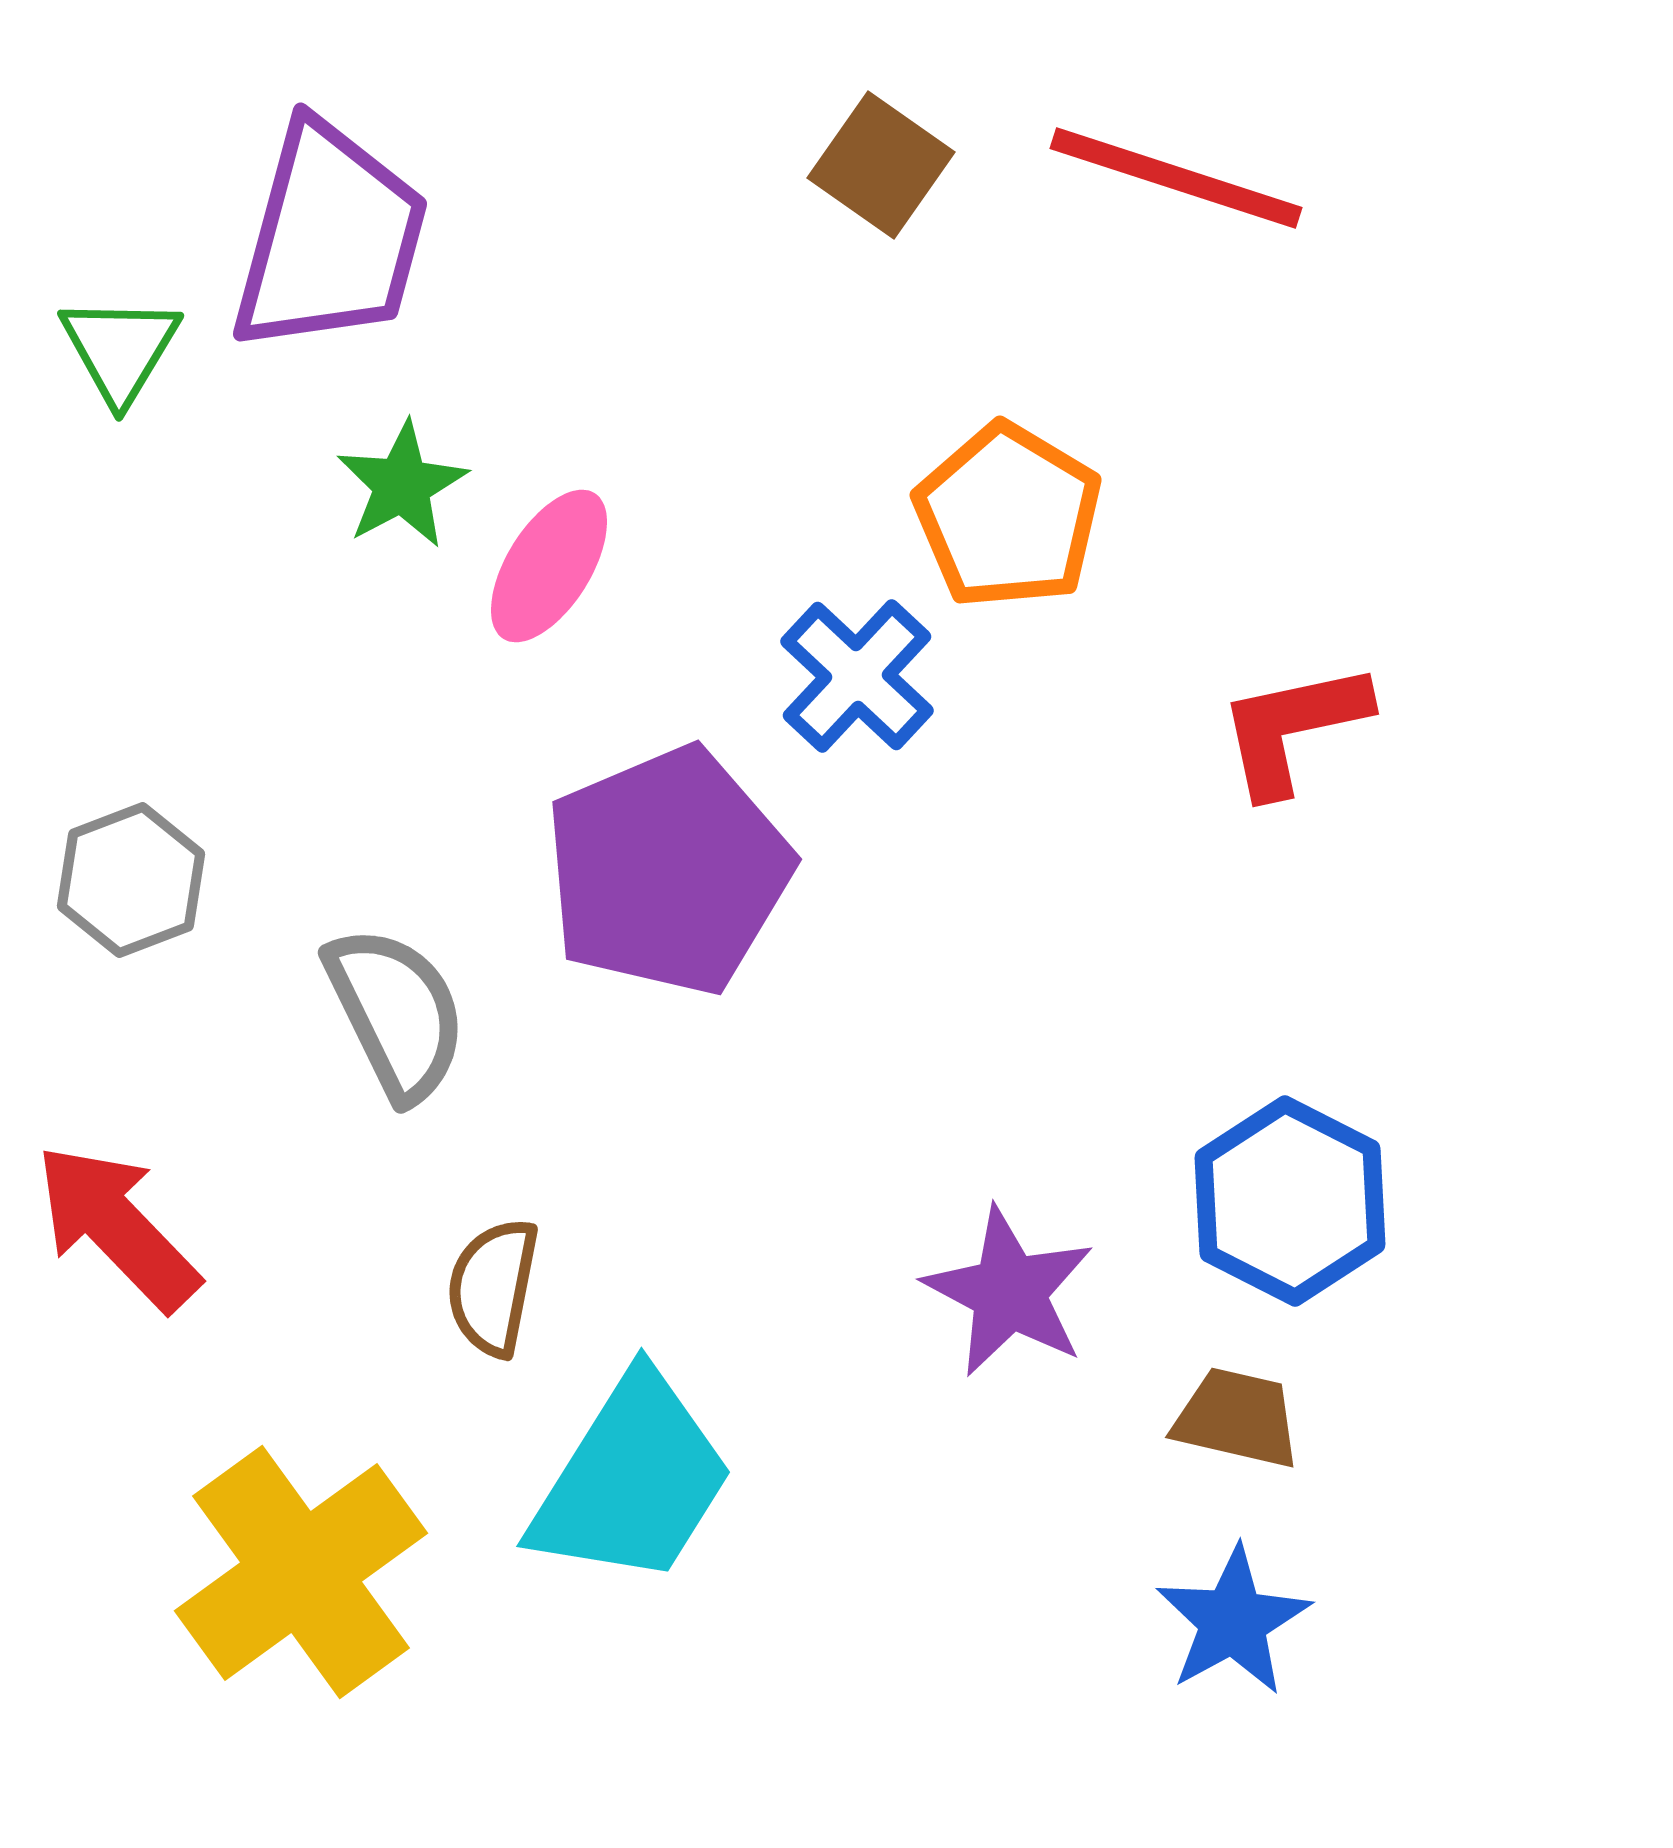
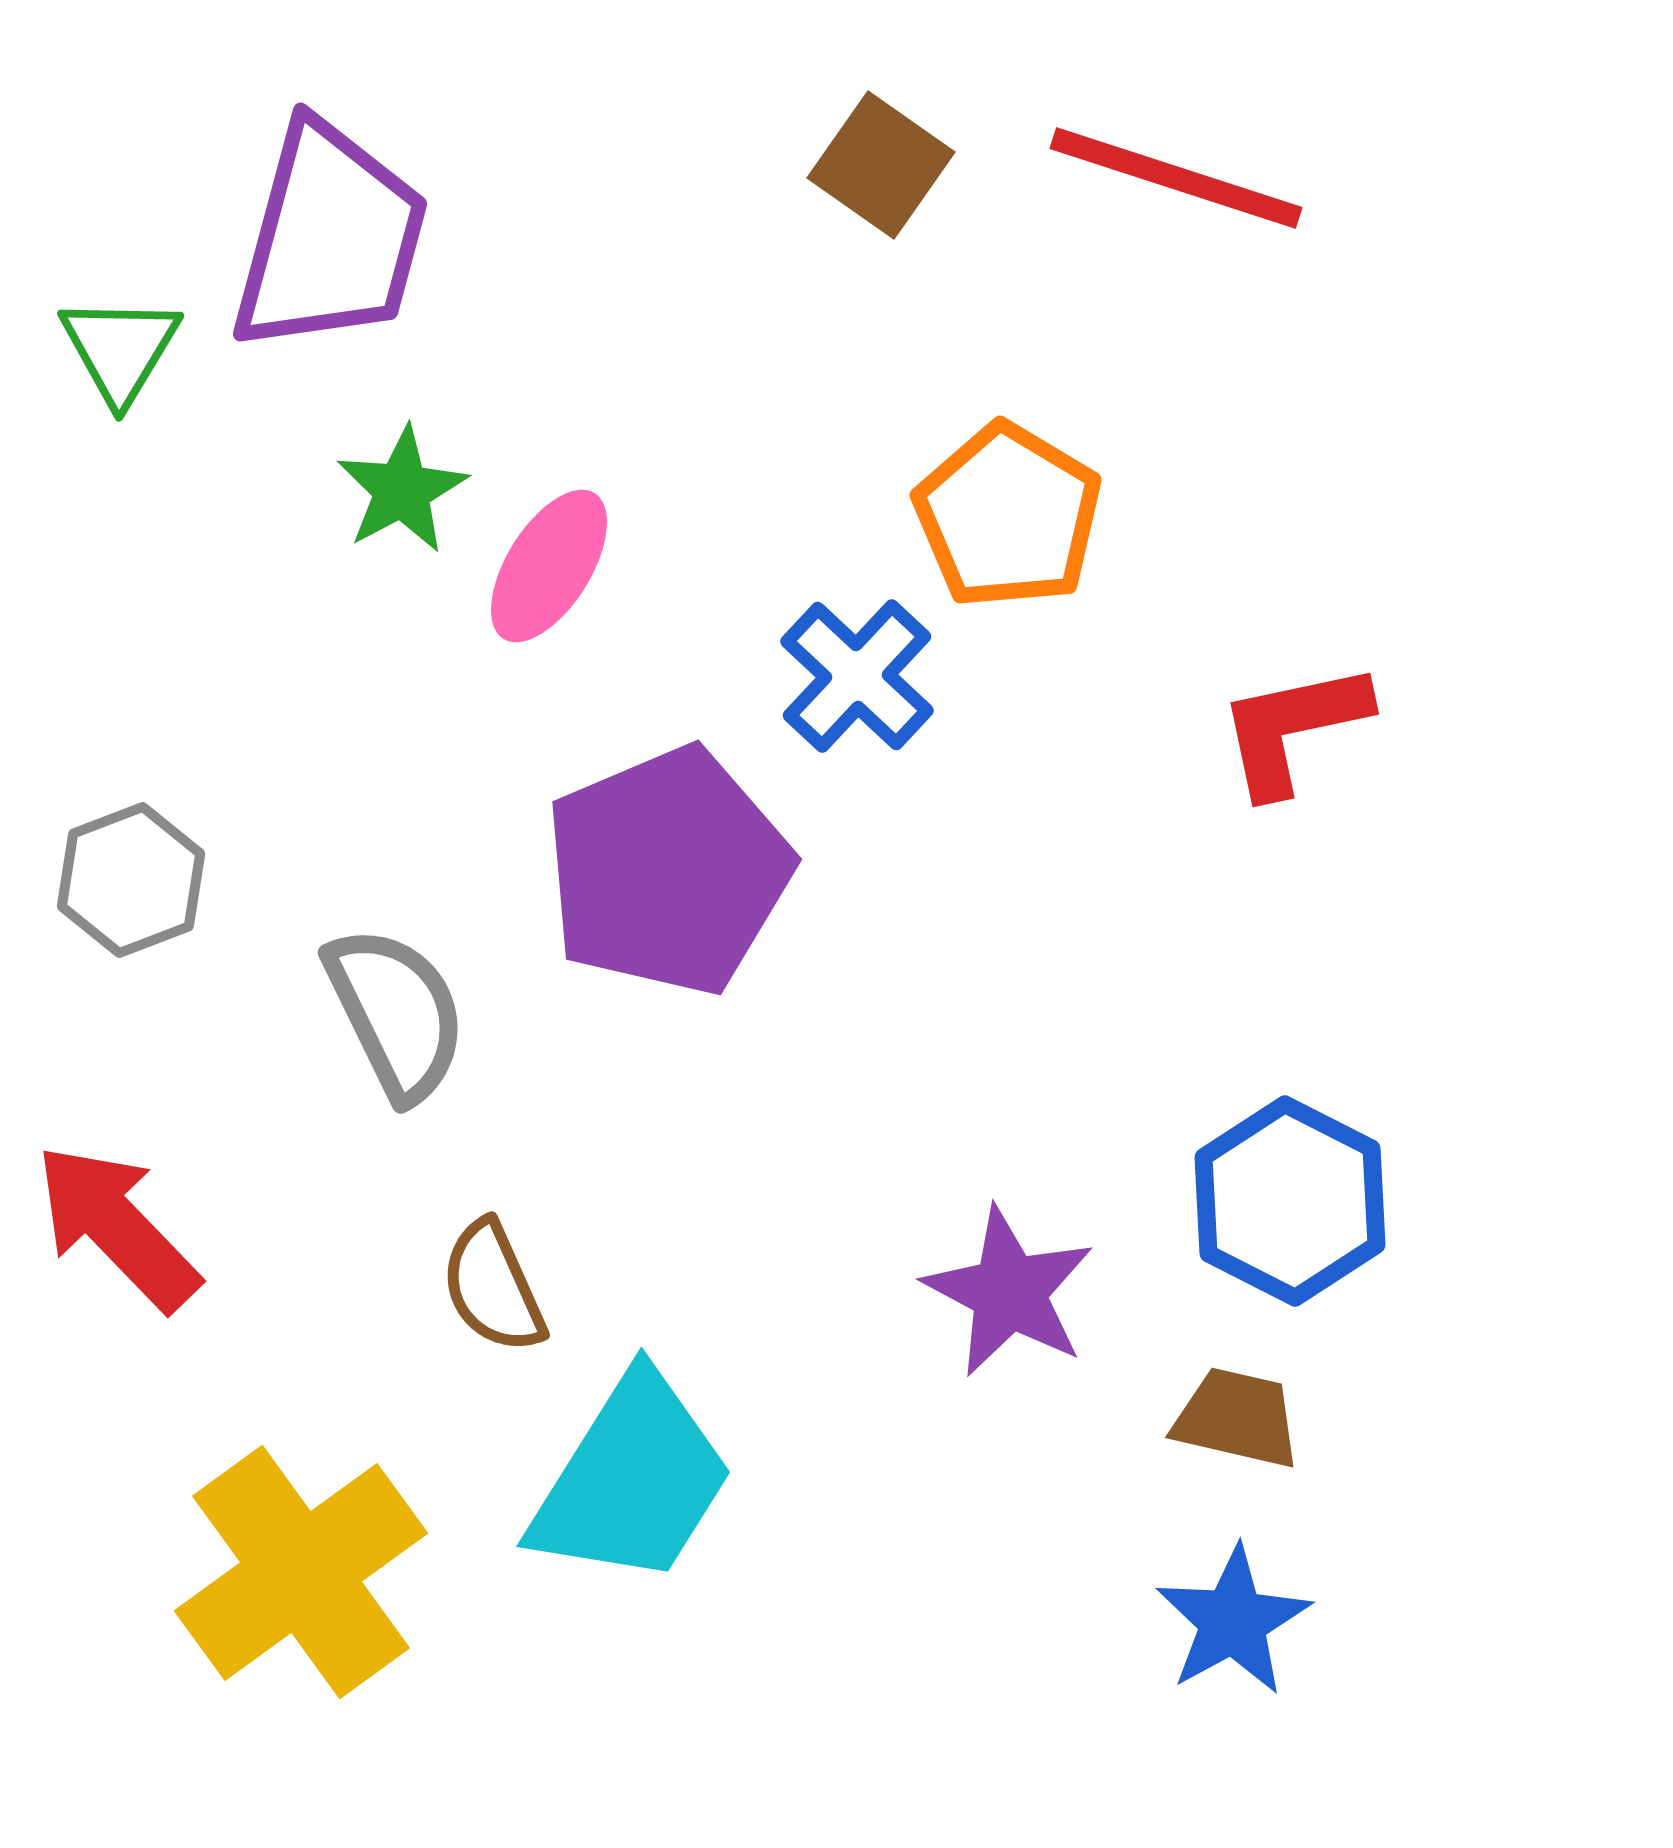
green star: moved 5 px down
brown semicircle: rotated 35 degrees counterclockwise
